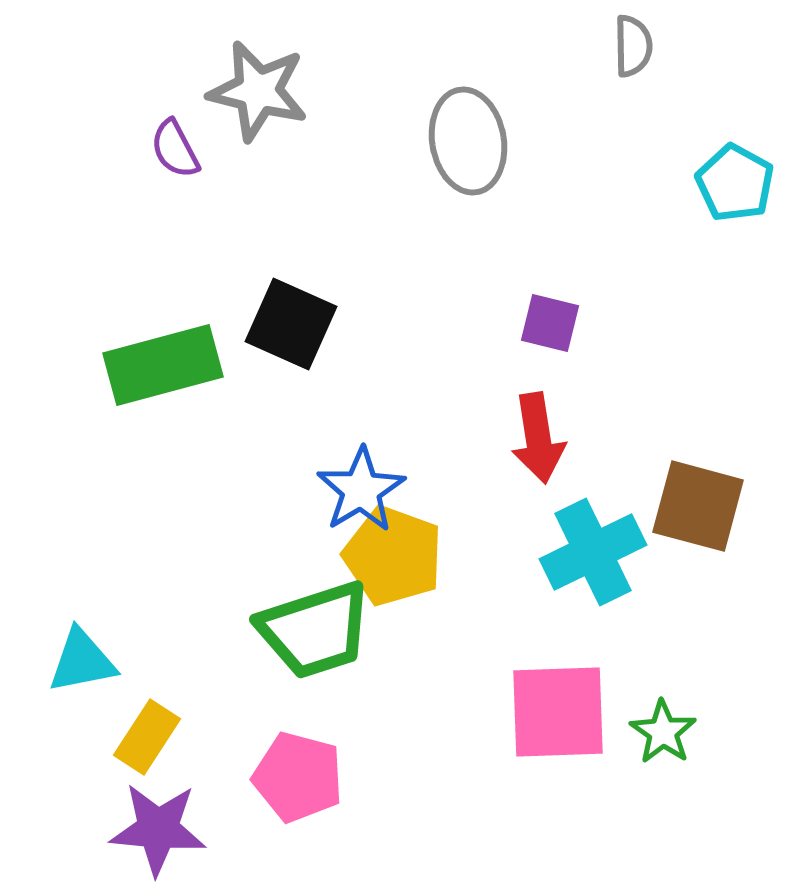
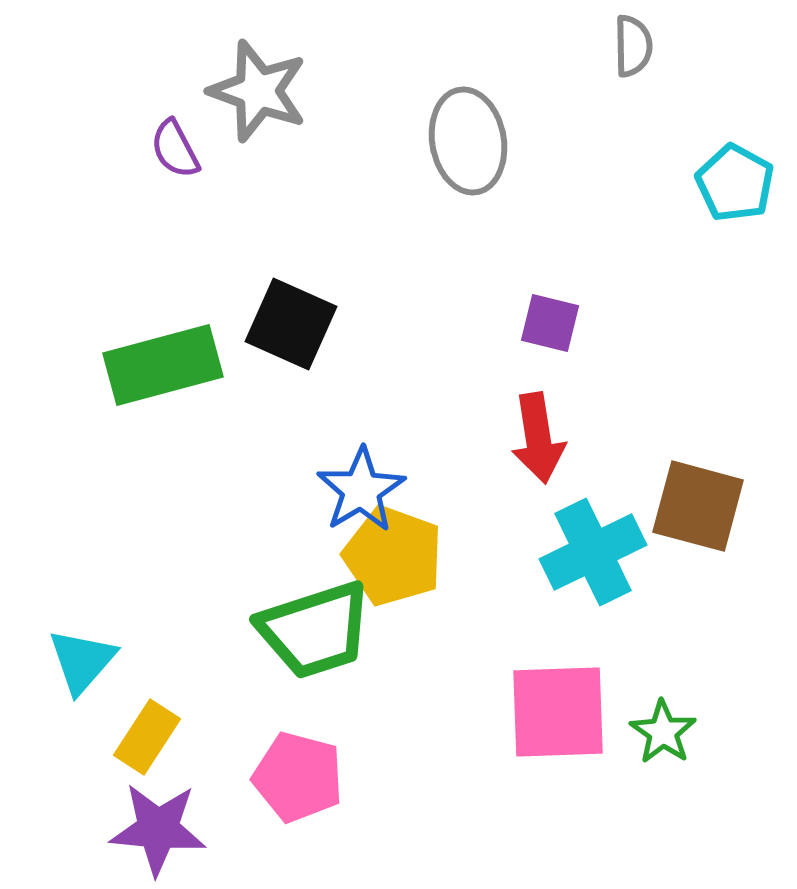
gray star: rotated 6 degrees clockwise
cyan triangle: rotated 38 degrees counterclockwise
